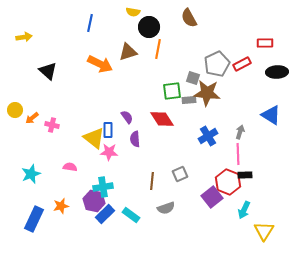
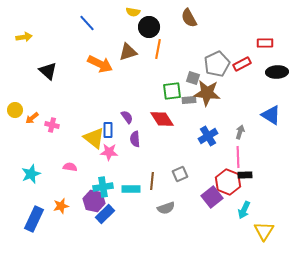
blue line at (90, 23): moved 3 px left; rotated 54 degrees counterclockwise
pink line at (238, 154): moved 3 px down
cyan rectangle at (131, 215): moved 26 px up; rotated 36 degrees counterclockwise
